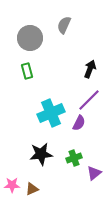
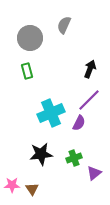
brown triangle: rotated 40 degrees counterclockwise
